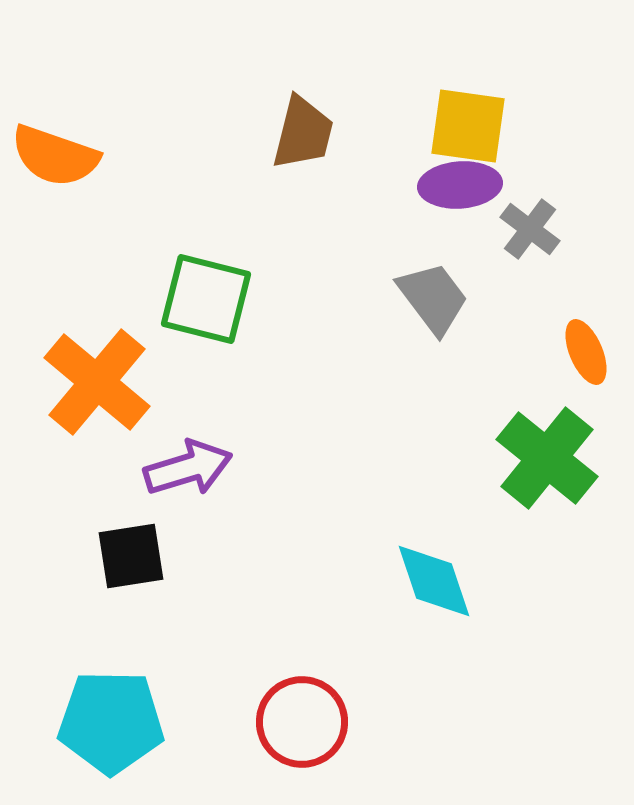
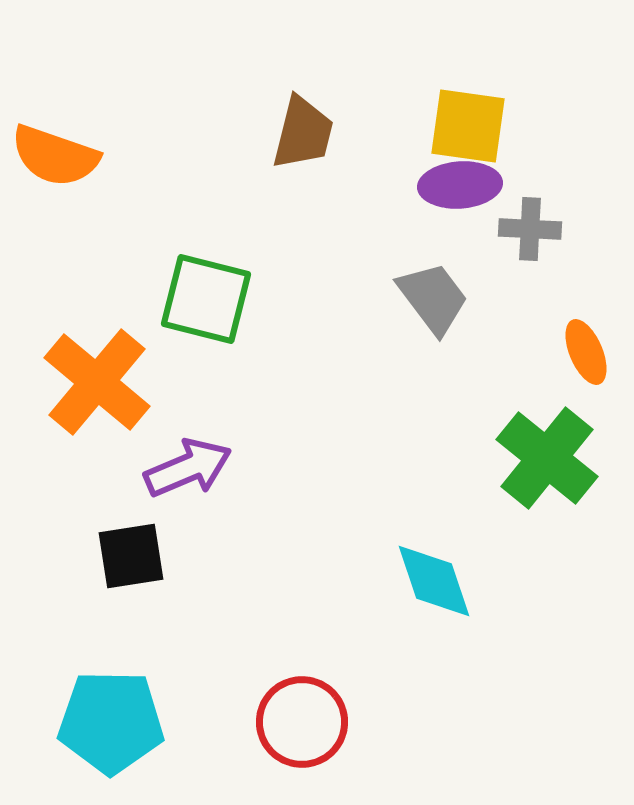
gray cross: rotated 34 degrees counterclockwise
purple arrow: rotated 6 degrees counterclockwise
